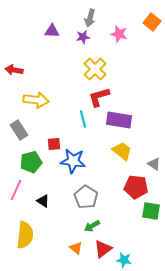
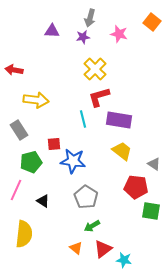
yellow semicircle: moved 1 px left, 1 px up
